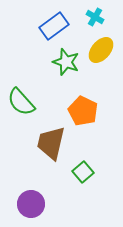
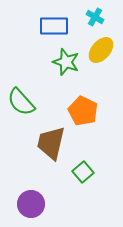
blue rectangle: rotated 36 degrees clockwise
